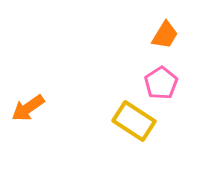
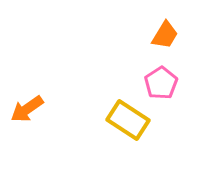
orange arrow: moved 1 px left, 1 px down
yellow rectangle: moved 6 px left, 1 px up
